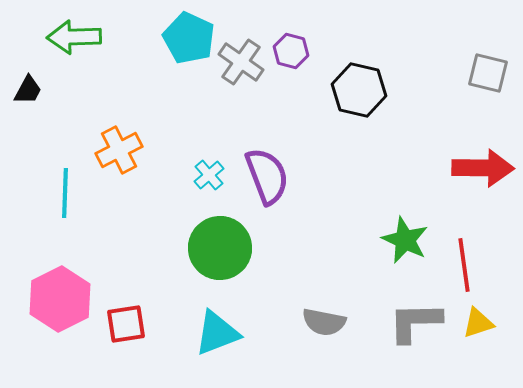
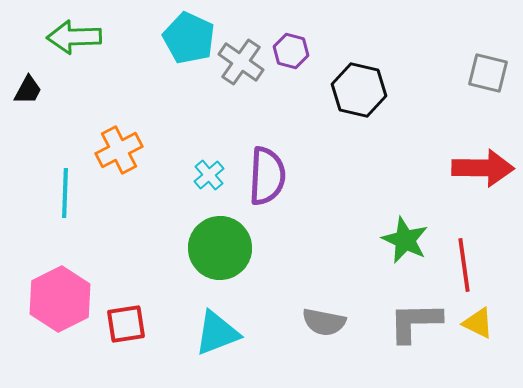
purple semicircle: rotated 24 degrees clockwise
yellow triangle: rotated 44 degrees clockwise
